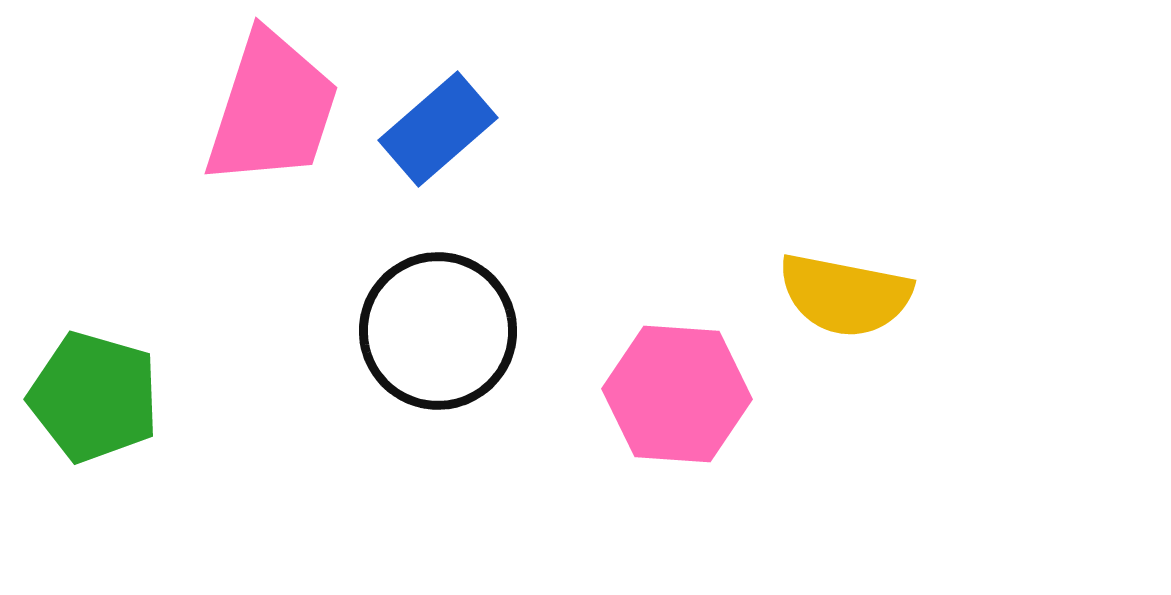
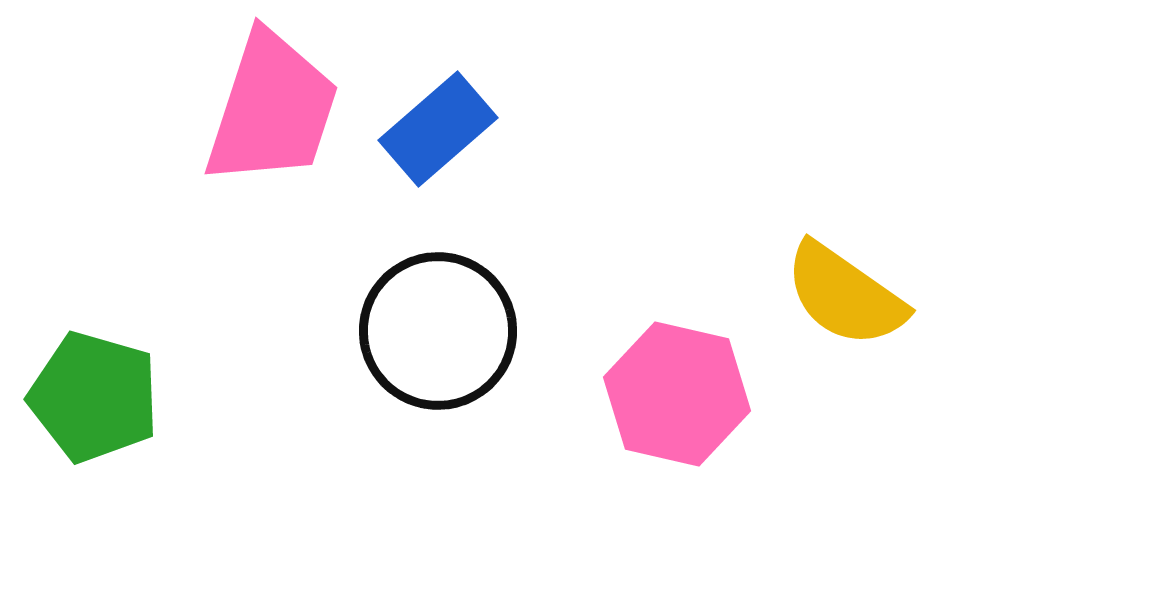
yellow semicircle: rotated 24 degrees clockwise
pink hexagon: rotated 9 degrees clockwise
